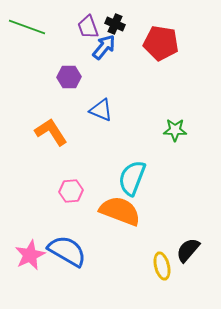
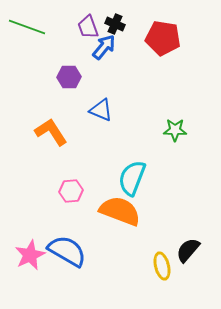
red pentagon: moved 2 px right, 5 px up
